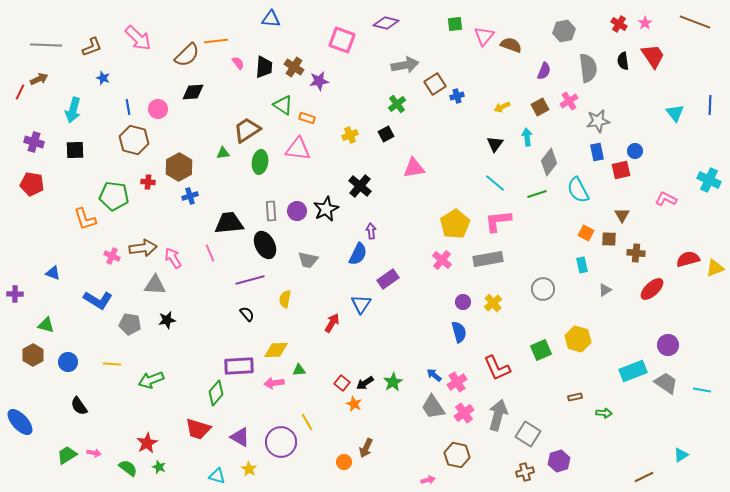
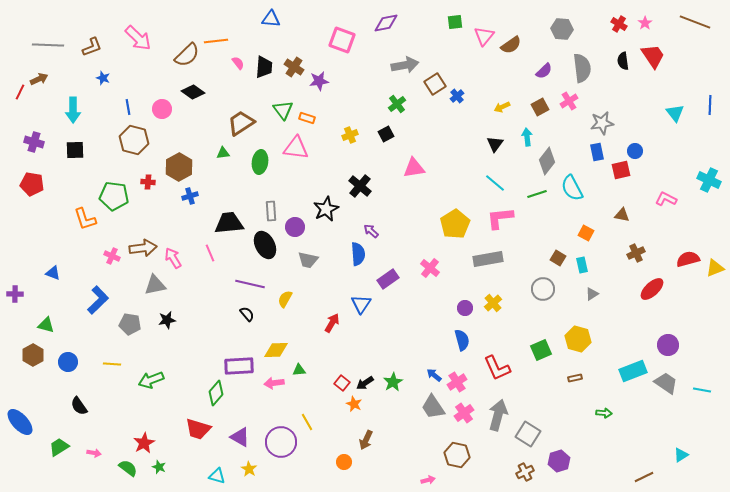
purple diamond at (386, 23): rotated 25 degrees counterclockwise
green square at (455, 24): moved 2 px up
gray hexagon at (564, 31): moved 2 px left, 2 px up; rotated 15 degrees clockwise
gray line at (46, 45): moved 2 px right
brown semicircle at (511, 45): rotated 125 degrees clockwise
gray semicircle at (588, 68): moved 6 px left
purple semicircle at (544, 71): rotated 24 degrees clockwise
black diamond at (193, 92): rotated 40 degrees clockwise
blue cross at (457, 96): rotated 24 degrees counterclockwise
green triangle at (283, 105): moved 5 px down; rotated 20 degrees clockwise
pink circle at (158, 109): moved 4 px right
cyan arrow at (73, 110): rotated 15 degrees counterclockwise
gray star at (598, 121): moved 4 px right, 2 px down
brown trapezoid at (247, 130): moved 6 px left, 7 px up
pink triangle at (298, 149): moved 2 px left, 1 px up
gray diamond at (549, 162): moved 2 px left, 1 px up
cyan semicircle at (578, 190): moved 6 px left, 2 px up
purple circle at (297, 211): moved 2 px left, 16 px down
brown triangle at (622, 215): rotated 49 degrees counterclockwise
pink L-shape at (498, 221): moved 2 px right, 3 px up
purple arrow at (371, 231): rotated 42 degrees counterclockwise
brown square at (609, 239): moved 51 px left, 19 px down; rotated 28 degrees clockwise
brown cross at (636, 253): rotated 30 degrees counterclockwise
blue semicircle at (358, 254): rotated 30 degrees counterclockwise
pink cross at (442, 260): moved 12 px left, 8 px down
purple line at (250, 280): moved 4 px down; rotated 28 degrees clockwise
gray triangle at (155, 285): rotated 15 degrees counterclockwise
gray triangle at (605, 290): moved 13 px left, 4 px down
yellow semicircle at (285, 299): rotated 18 degrees clockwise
blue L-shape at (98, 300): rotated 76 degrees counterclockwise
purple circle at (463, 302): moved 2 px right, 6 px down
blue semicircle at (459, 332): moved 3 px right, 8 px down
brown rectangle at (575, 397): moved 19 px up
red star at (147, 443): moved 3 px left
brown arrow at (366, 448): moved 8 px up
green trapezoid at (67, 455): moved 8 px left, 8 px up
brown cross at (525, 472): rotated 12 degrees counterclockwise
